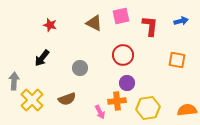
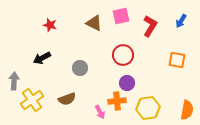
blue arrow: rotated 136 degrees clockwise
red L-shape: rotated 25 degrees clockwise
black arrow: rotated 24 degrees clockwise
yellow cross: rotated 10 degrees clockwise
orange semicircle: rotated 108 degrees clockwise
